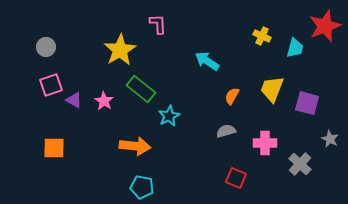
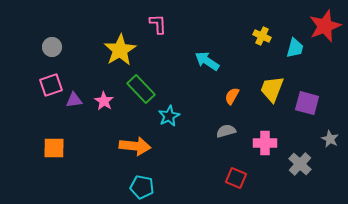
gray circle: moved 6 px right
green rectangle: rotated 8 degrees clockwise
purple triangle: rotated 36 degrees counterclockwise
